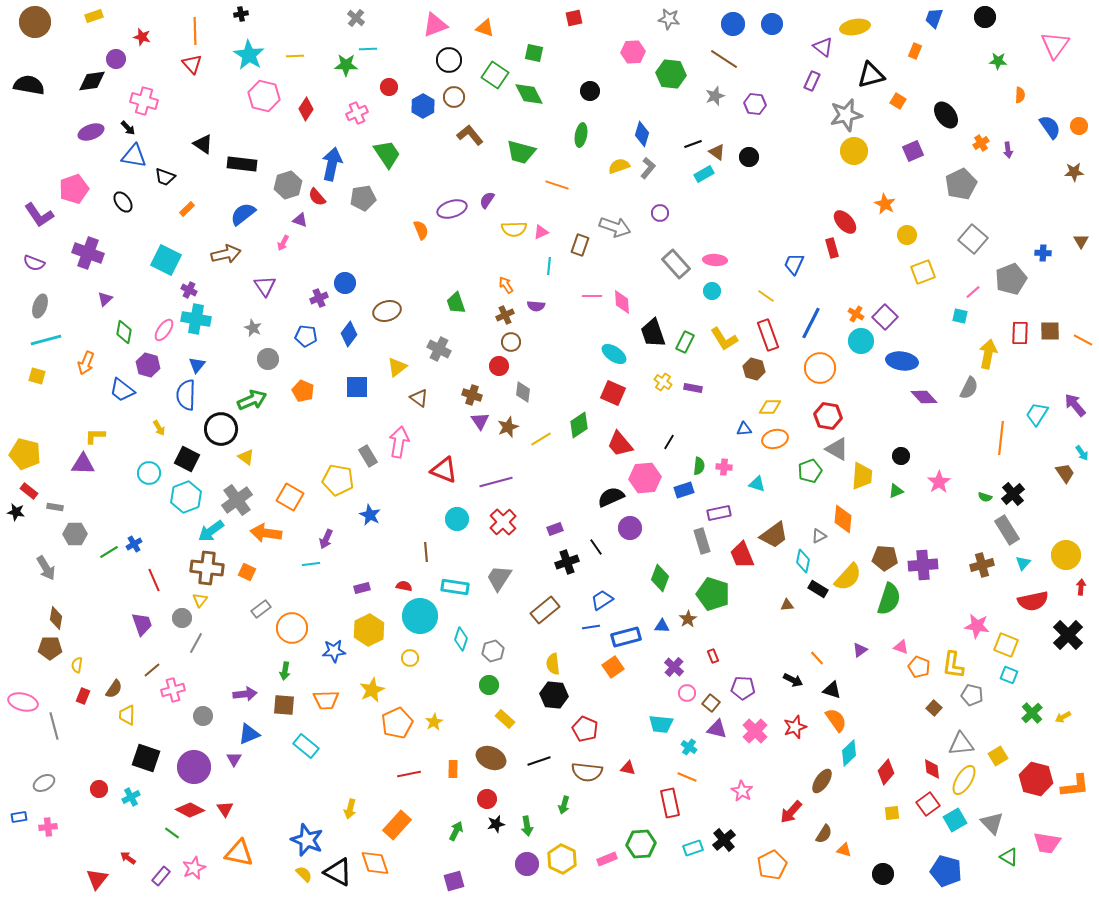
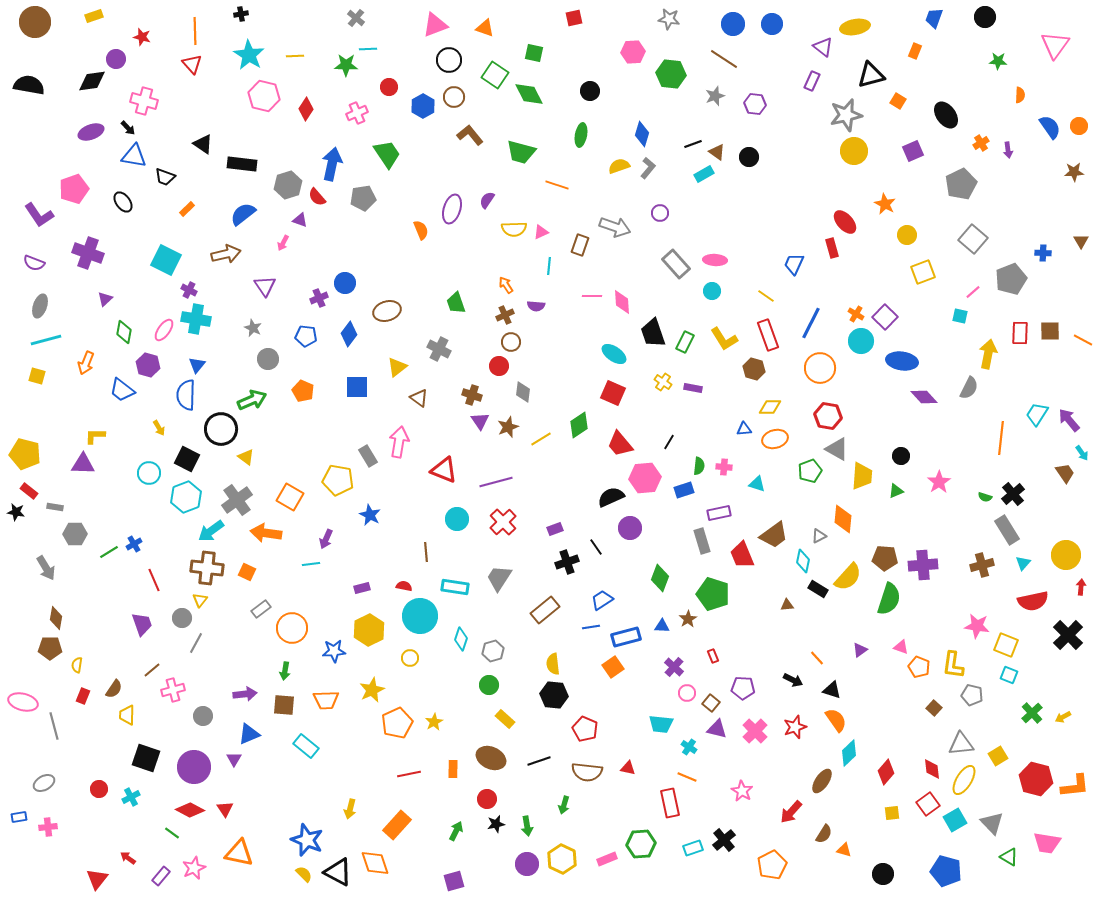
purple ellipse at (452, 209): rotated 56 degrees counterclockwise
purple arrow at (1075, 405): moved 6 px left, 15 px down
